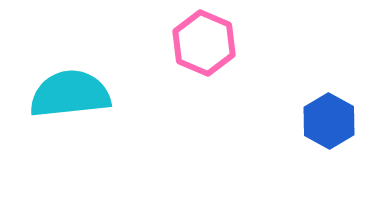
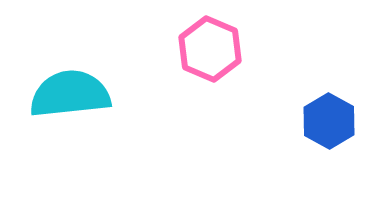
pink hexagon: moved 6 px right, 6 px down
